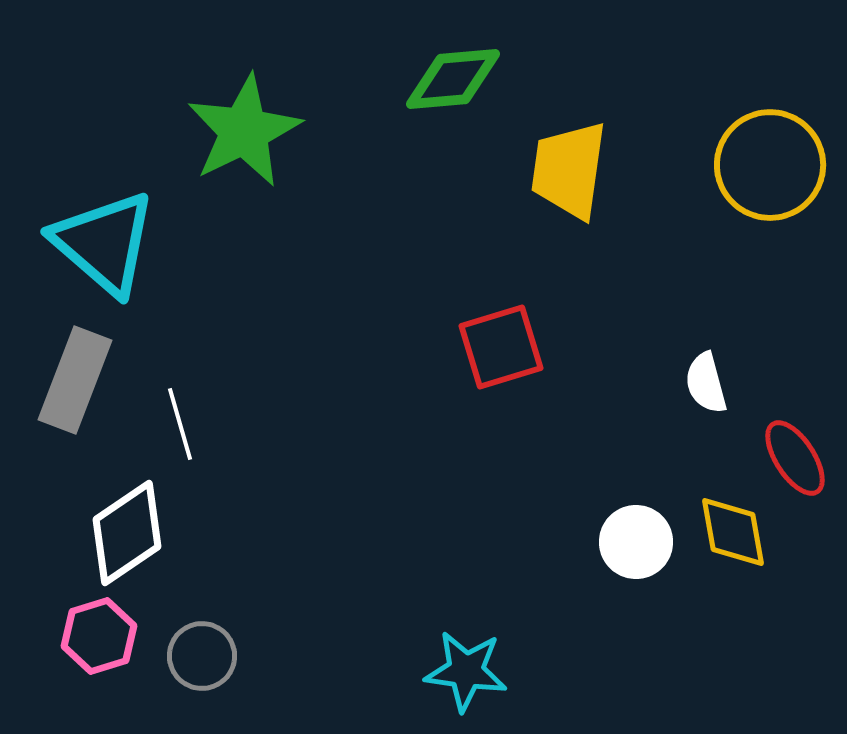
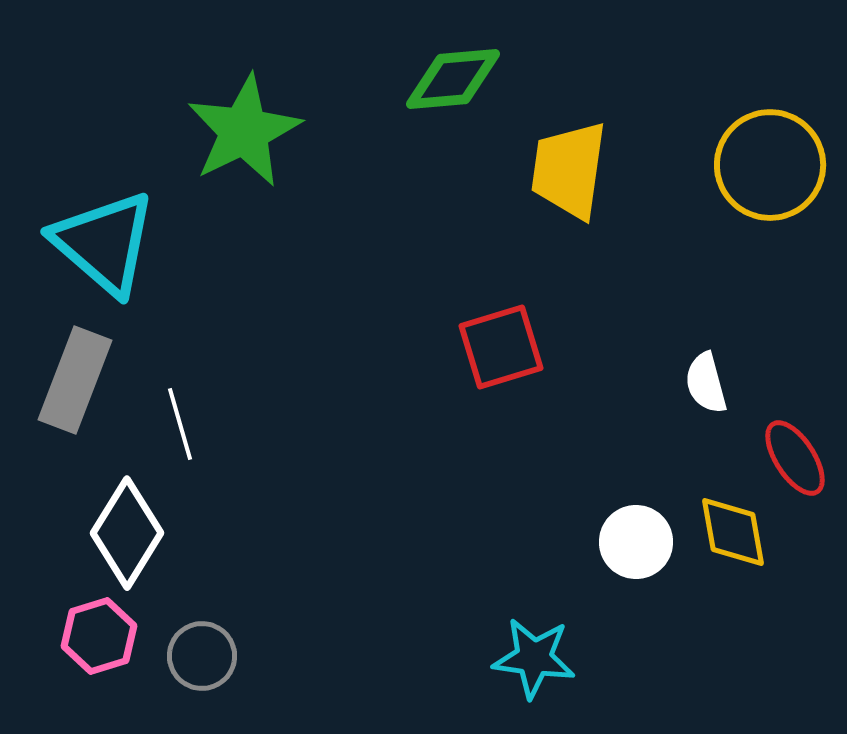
white diamond: rotated 24 degrees counterclockwise
cyan star: moved 68 px right, 13 px up
